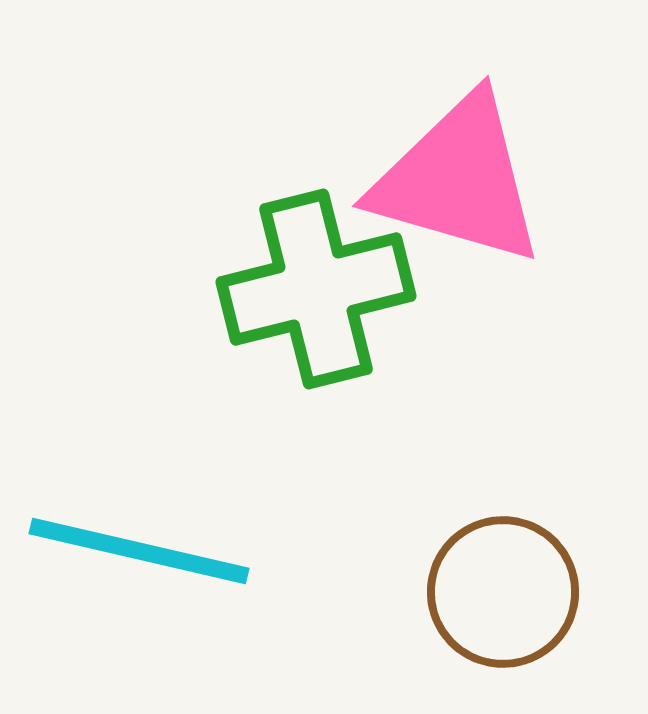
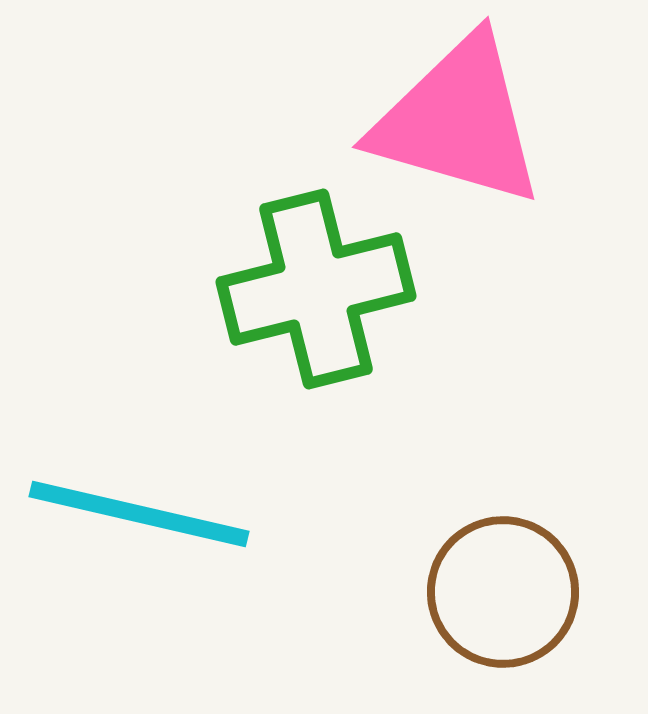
pink triangle: moved 59 px up
cyan line: moved 37 px up
